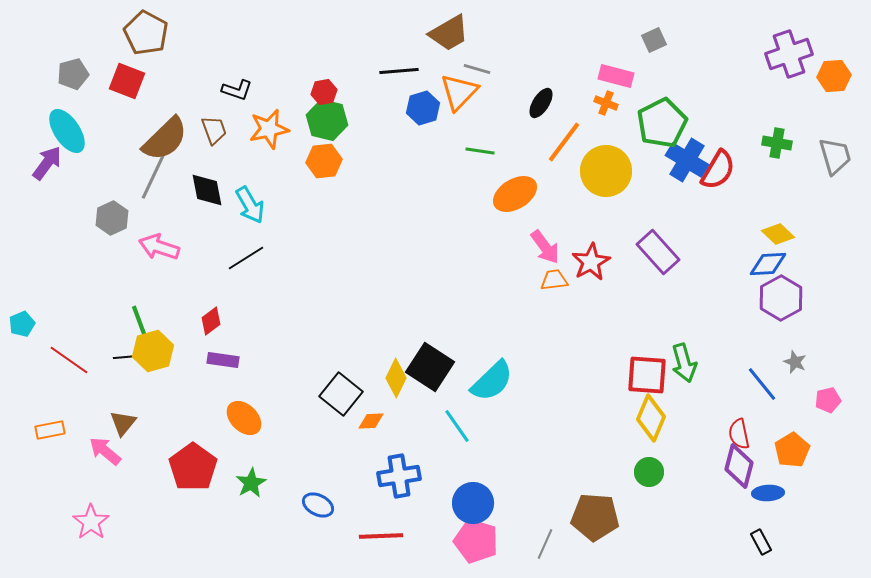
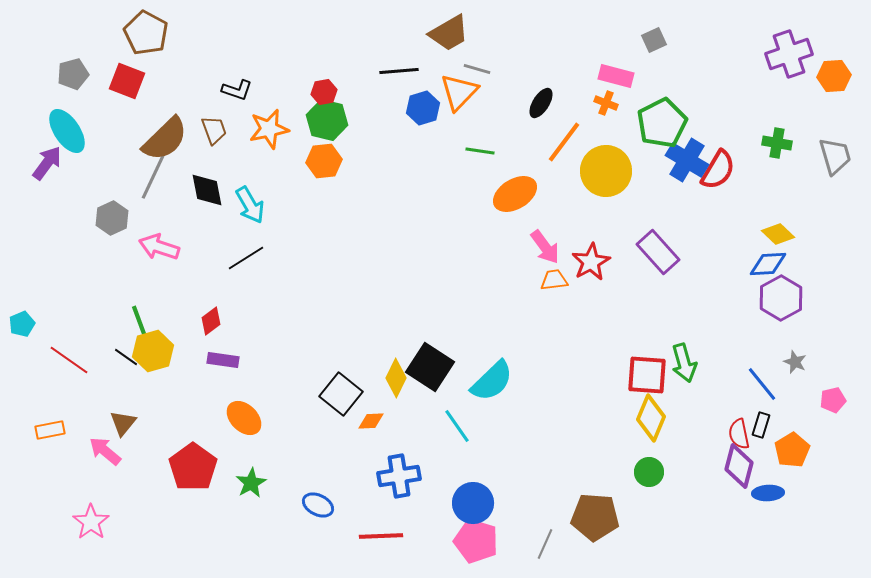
black line at (126, 357): rotated 40 degrees clockwise
pink pentagon at (828, 400): moved 5 px right
black rectangle at (761, 542): moved 117 px up; rotated 45 degrees clockwise
